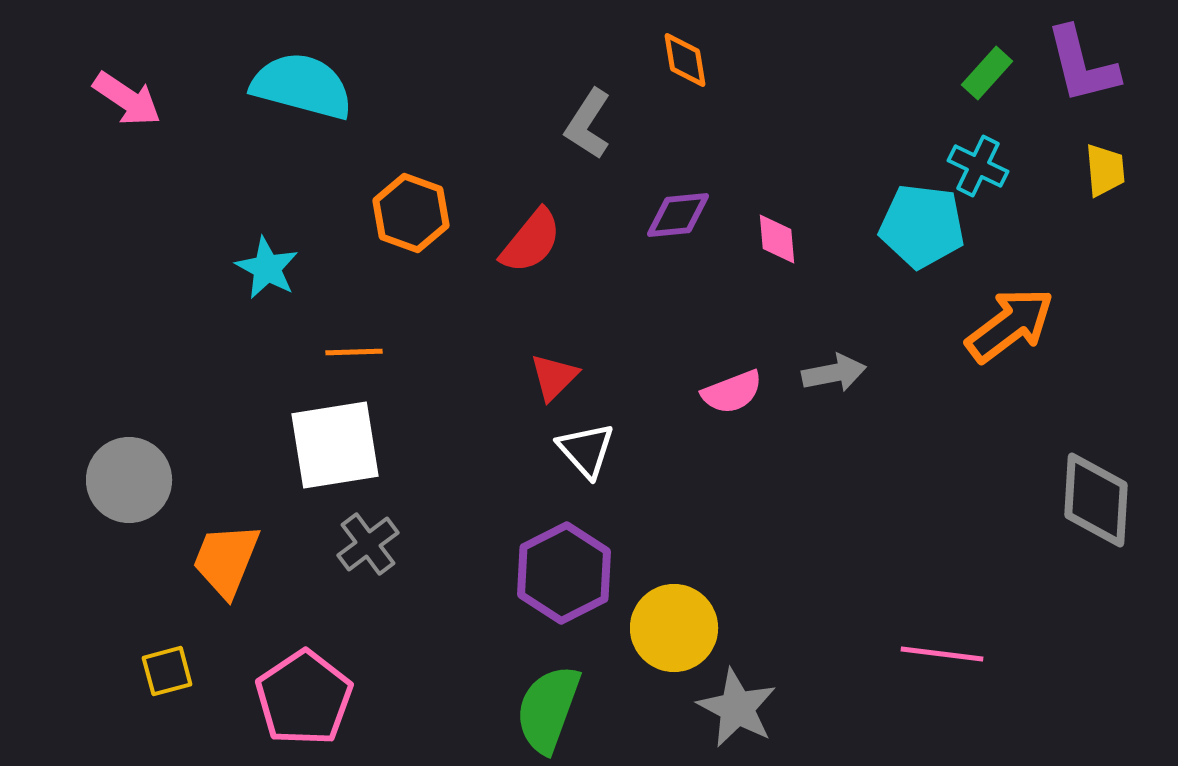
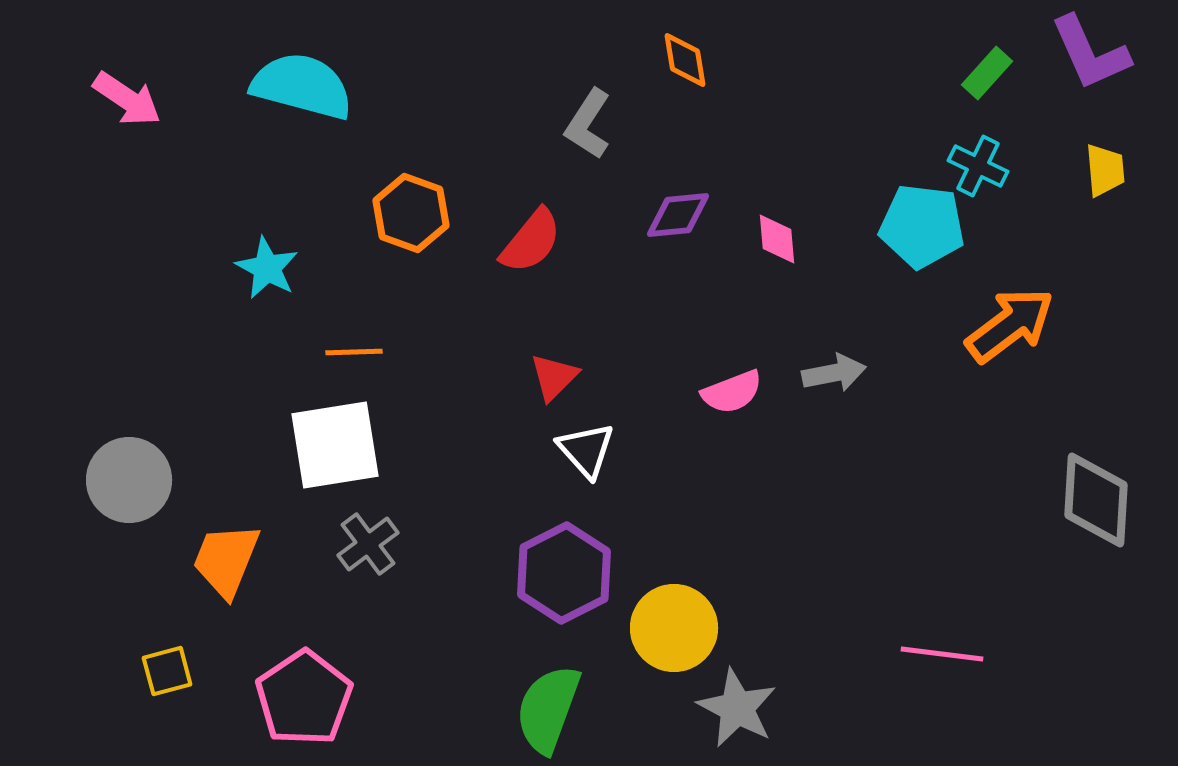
purple L-shape: moved 8 px right, 12 px up; rotated 10 degrees counterclockwise
